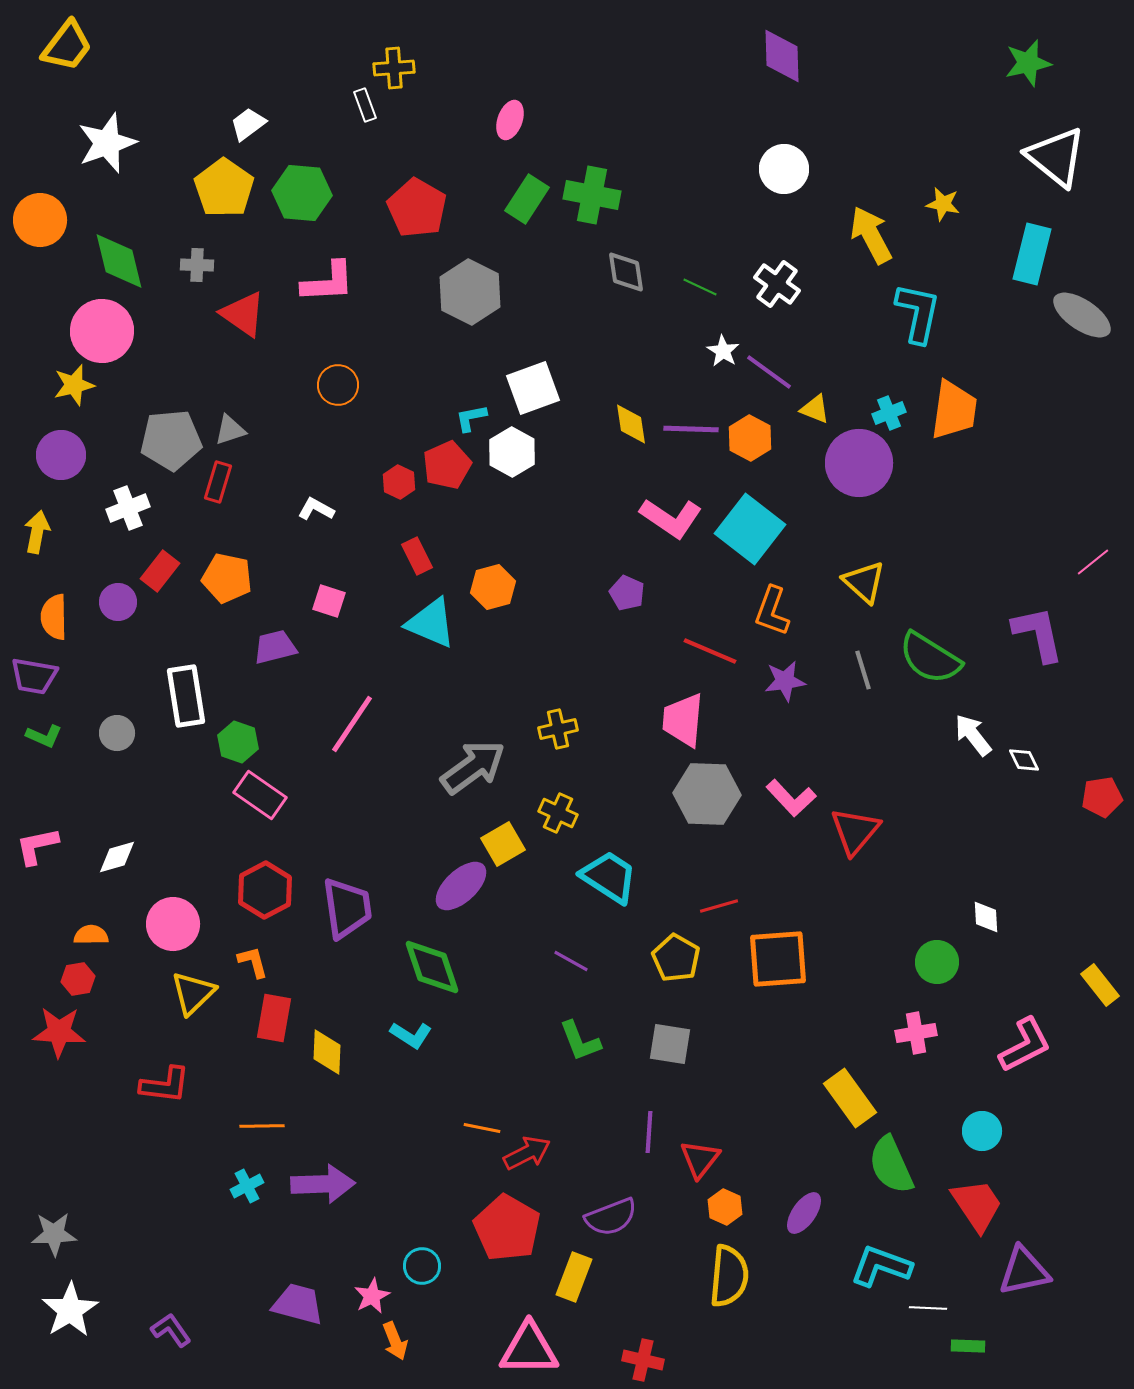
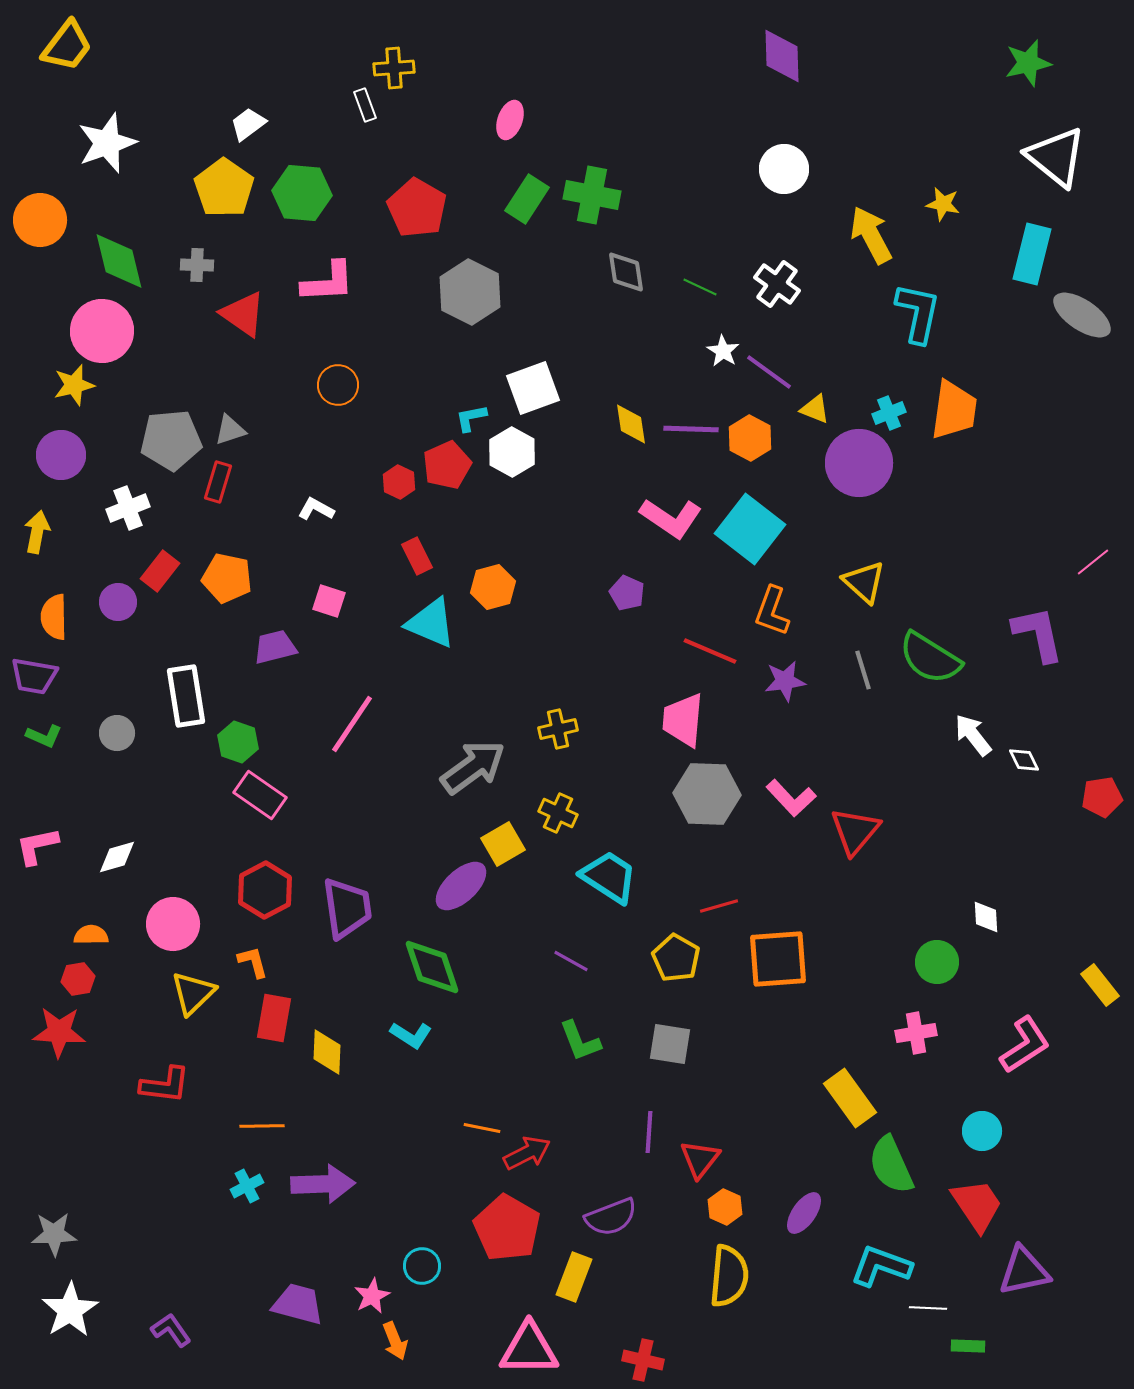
pink L-shape at (1025, 1045): rotated 6 degrees counterclockwise
